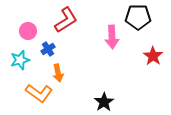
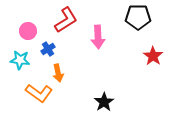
pink arrow: moved 14 px left
cyan star: rotated 24 degrees clockwise
